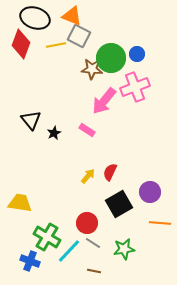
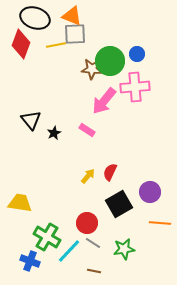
gray square: moved 4 px left, 2 px up; rotated 30 degrees counterclockwise
green circle: moved 1 px left, 3 px down
pink cross: rotated 16 degrees clockwise
